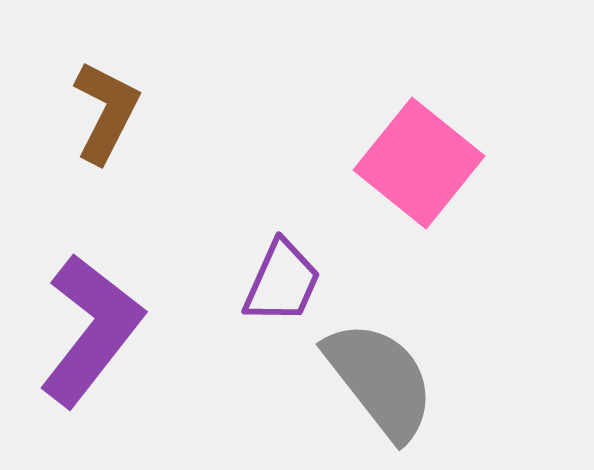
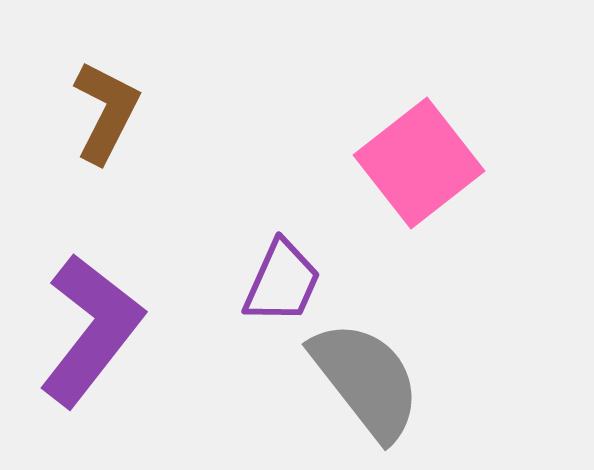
pink square: rotated 13 degrees clockwise
gray semicircle: moved 14 px left
